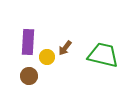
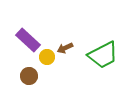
purple rectangle: moved 2 px up; rotated 50 degrees counterclockwise
brown arrow: rotated 28 degrees clockwise
green trapezoid: rotated 140 degrees clockwise
